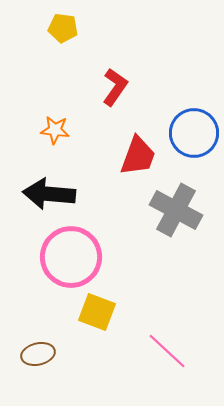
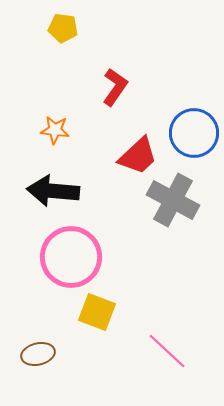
red trapezoid: rotated 27 degrees clockwise
black arrow: moved 4 px right, 3 px up
gray cross: moved 3 px left, 10 px up
